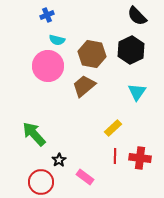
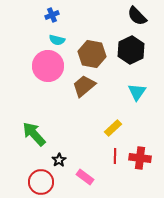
blue cross: moved 5 px right
